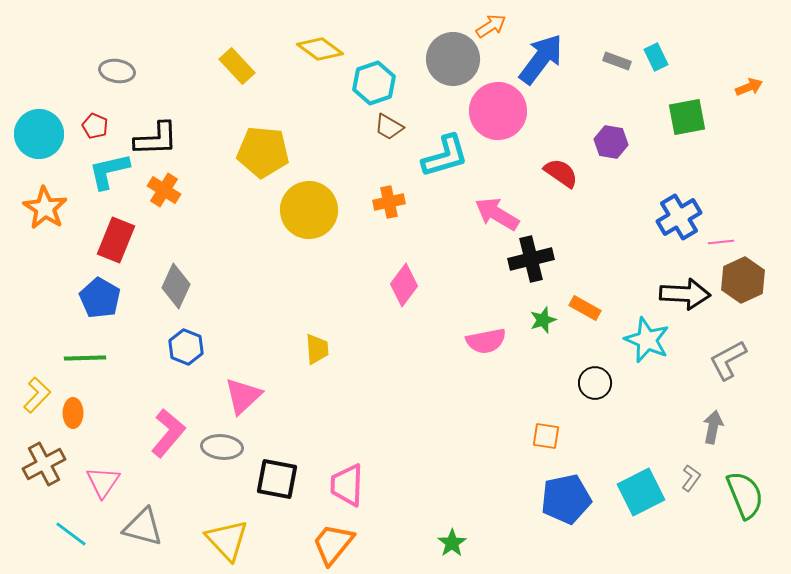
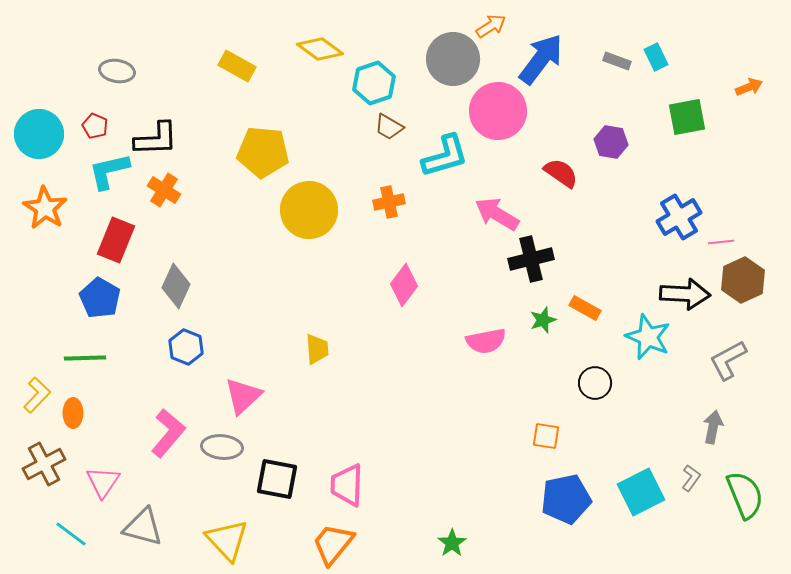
yellow rectangle at (237, 66): rotated 18 degrees counterclockwise
cyan star at (647, 340): moved 1 px right, 3 px up
